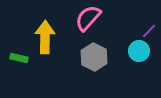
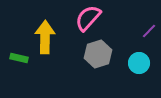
cyan circle: moved 12 px down
gray hexagon: moved 4 px right, 3 px up; rotated 16 degrees clockwise
